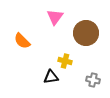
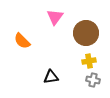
yellow cross: moved 24 px right; rotated 24 degrees counterclockwise
